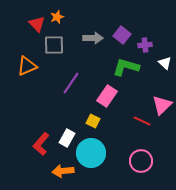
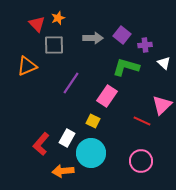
orange star: moved 1 px right, 1 px down
white triangle: moved 1 px left
